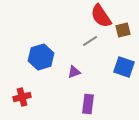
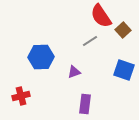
brown square: rotated 28 degrees counterclockwise
blue hexagon: rotated 15 degrees clockwise
blue square: moved 3 px down
red cross: moved 1 px left, 1 px up
purple rectangle: moved 3 px left
